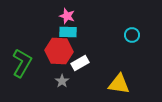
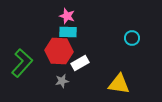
cyan circle: moved 3 px down
green L-shape: rotated 12 degrees clockwise
gray star: rotated 24 degrees clockwise
